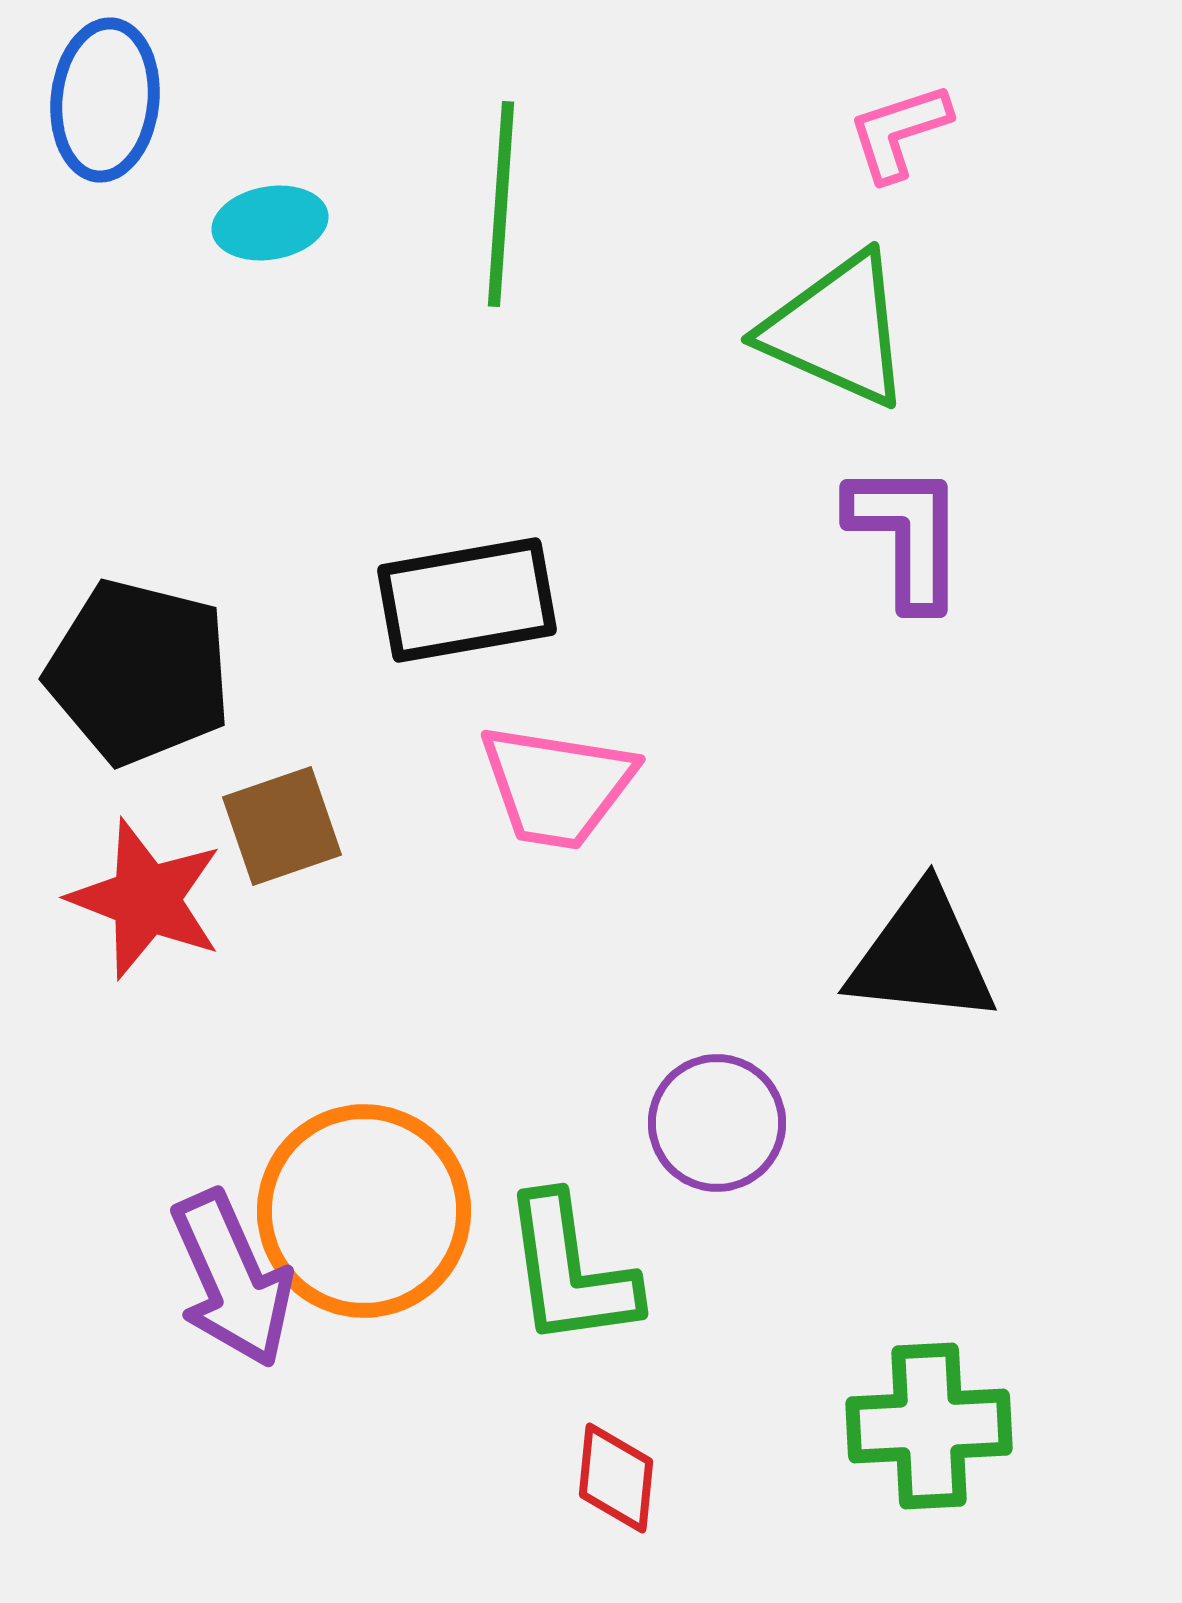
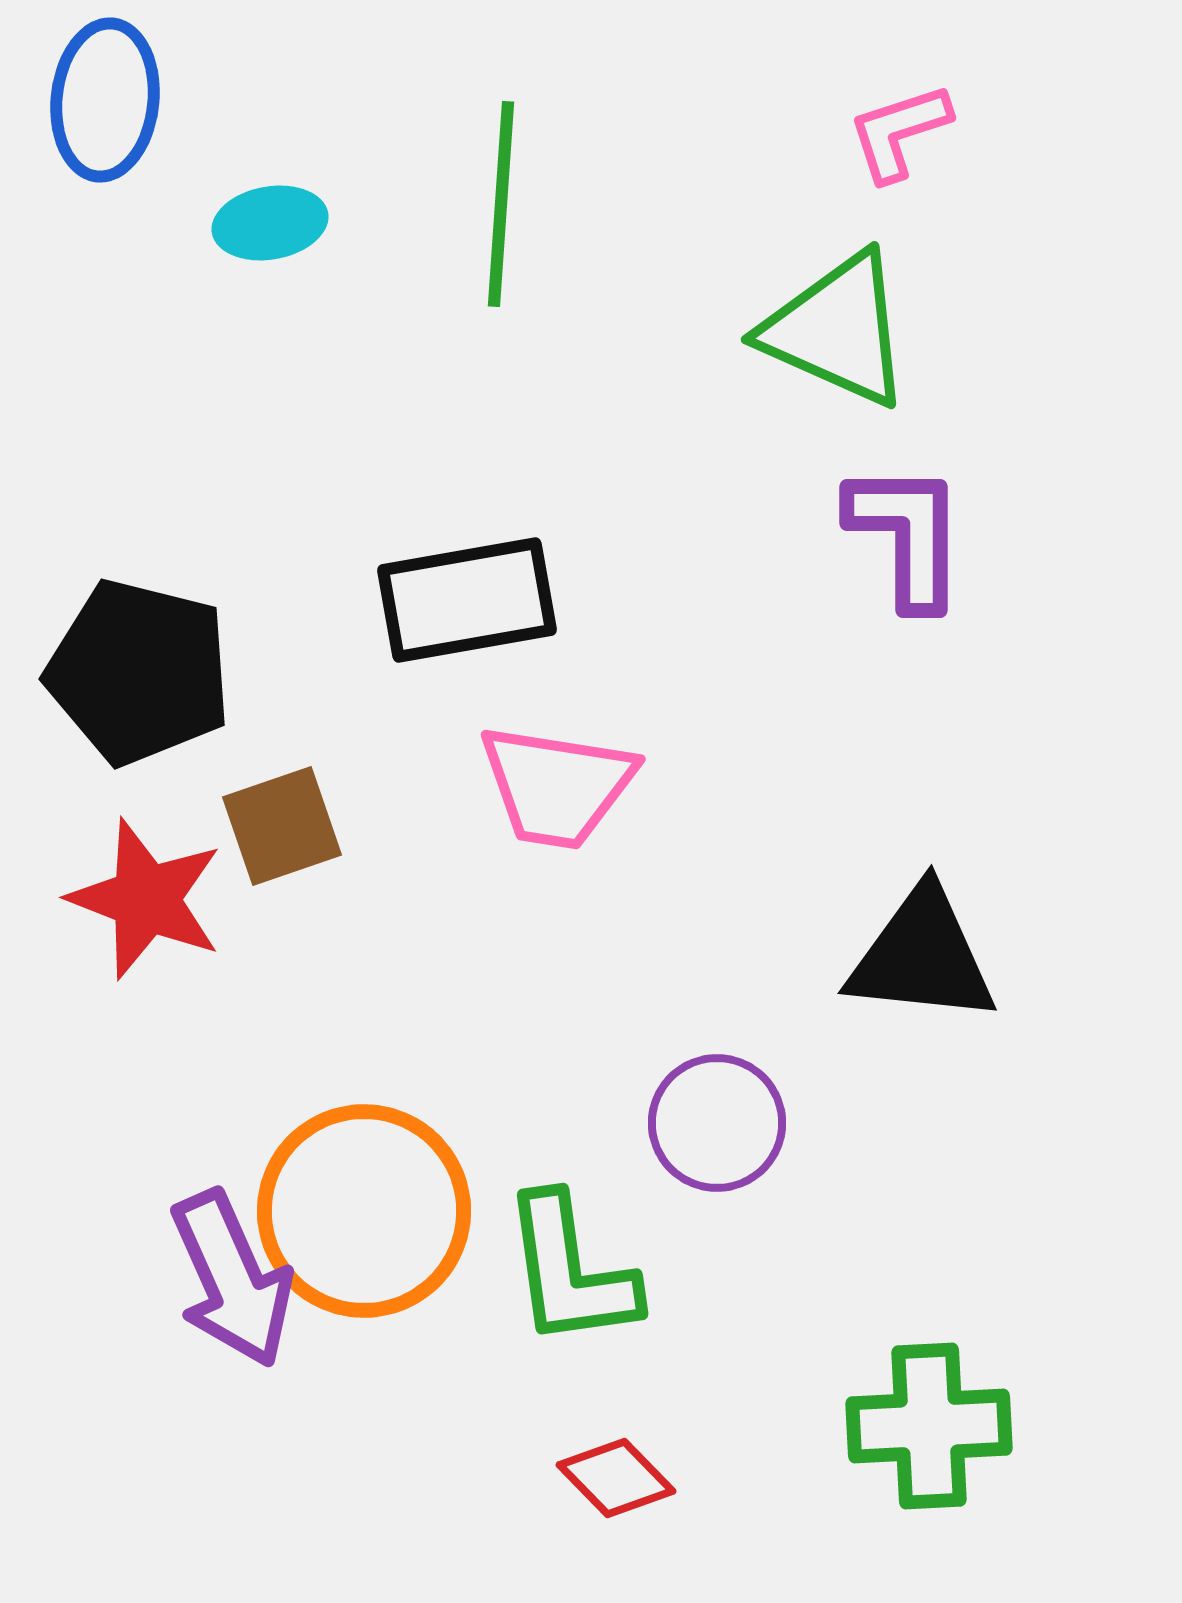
red diamond: rotated 50 degrees counterclockwise
